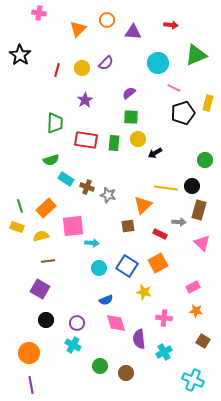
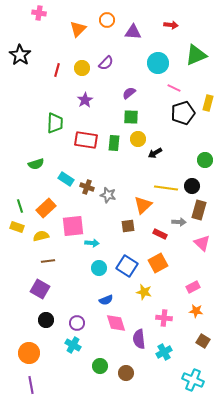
green semicircle at (51, 160): moved 15 px left, 4 px down
